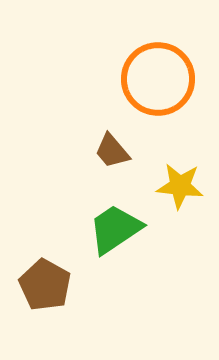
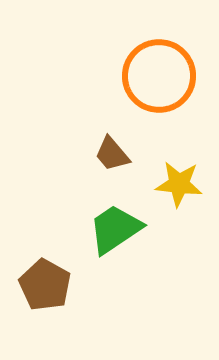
orange circle: moved 1 px right, 3 px up
brown trapezoid: moved 3 px down
yellow star: moved 1 px left, 2 px up
